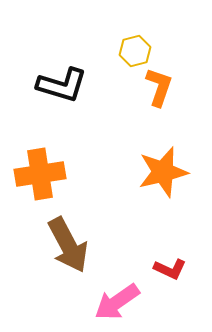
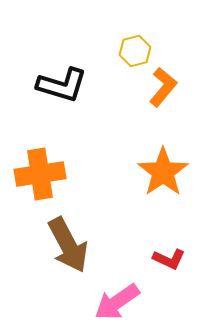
orange L-shape: moved 4 px right; rotated 21 degrees clockwise
orange star: rotated 21 degrees counterclockwise
red L-shape: moved 1 px left, 10 px up
